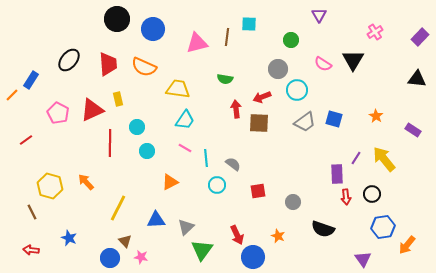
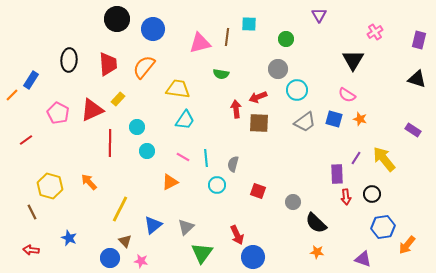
purple rectangle at (420, 37): moved 1 px left, 3 px down; rotated 30 degrees counterclockwise
green circle at (291, 40): moved 5 px left, 1 px up
pink triangle at (197, 43): moved 3 px right
black ellipse at (69, 60): rotated 35 degrees counterclockwise
pink semicircle at (323, 64): moved 24 px right, 31 px down
orange semicircle at (144, 67): rotated 105 degrees clockwise
green semicircle at (225, 79): moved 4 px left, 5 px up
black triangle at (417, 79): rotated 12 degrees clockwise
red arrow at (262, 97): moved 4 px left
yellow rectangle at (118, 99): rotated 56 degrees clockwise
orange star at (376, 116): moved 16 px left, 3 px down; rotated 16 degrees counterclockwise
pink line at (185, 148): moved 2 px left, 9 px down
gray semicircle at (233, 164): rotated 112 degrees counterclockwise
orange arrow at (86, 182): moved 3 px right
red square at (258, 191): rotated 28 degrees clockwise
yellow line at (118, 208): moved 2 px right, 1 px down
blue triangle at (156, 220): moved 3 px left, 5 px down; rotated 36 degrees counterclockwise
black semicircle at (323, 229): moved 7 px left, 6 px up; rotated 25 degrees clockwise
orange star at (278, 236): moved 39 px right, 16 px down; rotated 16 degrees counterclockwise
green triangle at (202, 250): moved 3 px down
pink star at (141, 257): moved 4 px down
purple triangle at (363, 259): rotated 36 degrees counterclockwise
